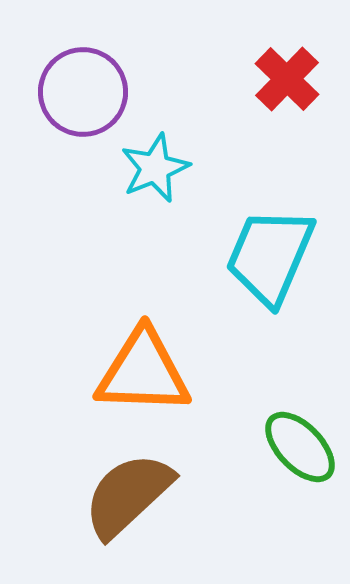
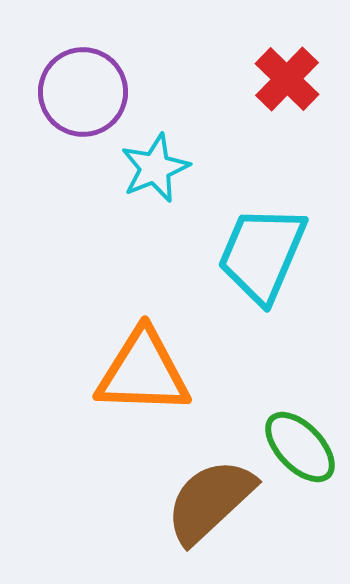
cyan trapezoid: moved 8 px left, 2 px up
brown semicircle: moved 82 px right, 6 px down
